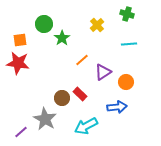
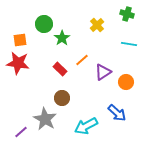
cyan line: rotated 14 degrees clockwise
red rectangle: moved 20 px left, 25 px up
blue arrow: moved 6 px down; rotated 48 degrees clockwise
